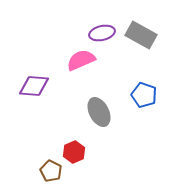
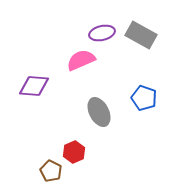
blue pentagon: moved 3 px down
